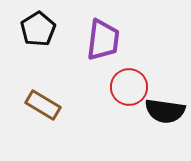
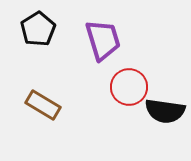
purple trapezoid: rotated 24 degrees counterclockwise
